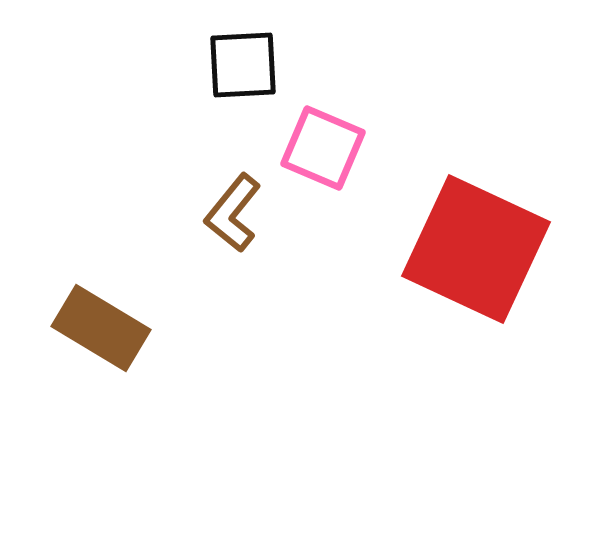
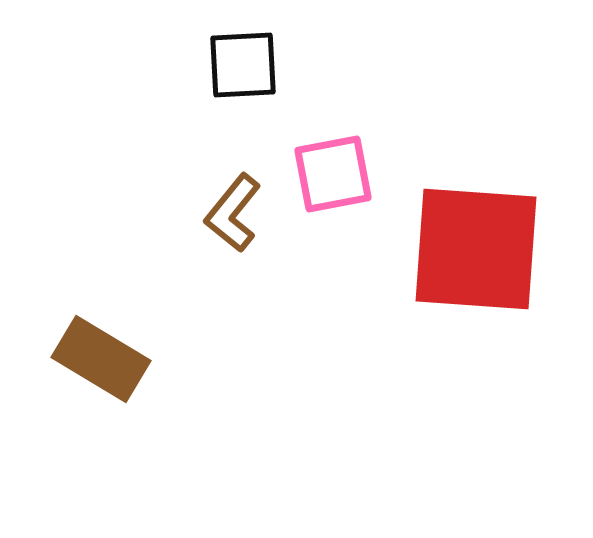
pink square: moved 10 px right, 26 px down; rotated 34 degrees counterclockwise
red square: rotated 21 degrees counterclockwise
brown rectangle: moved 31 px down
